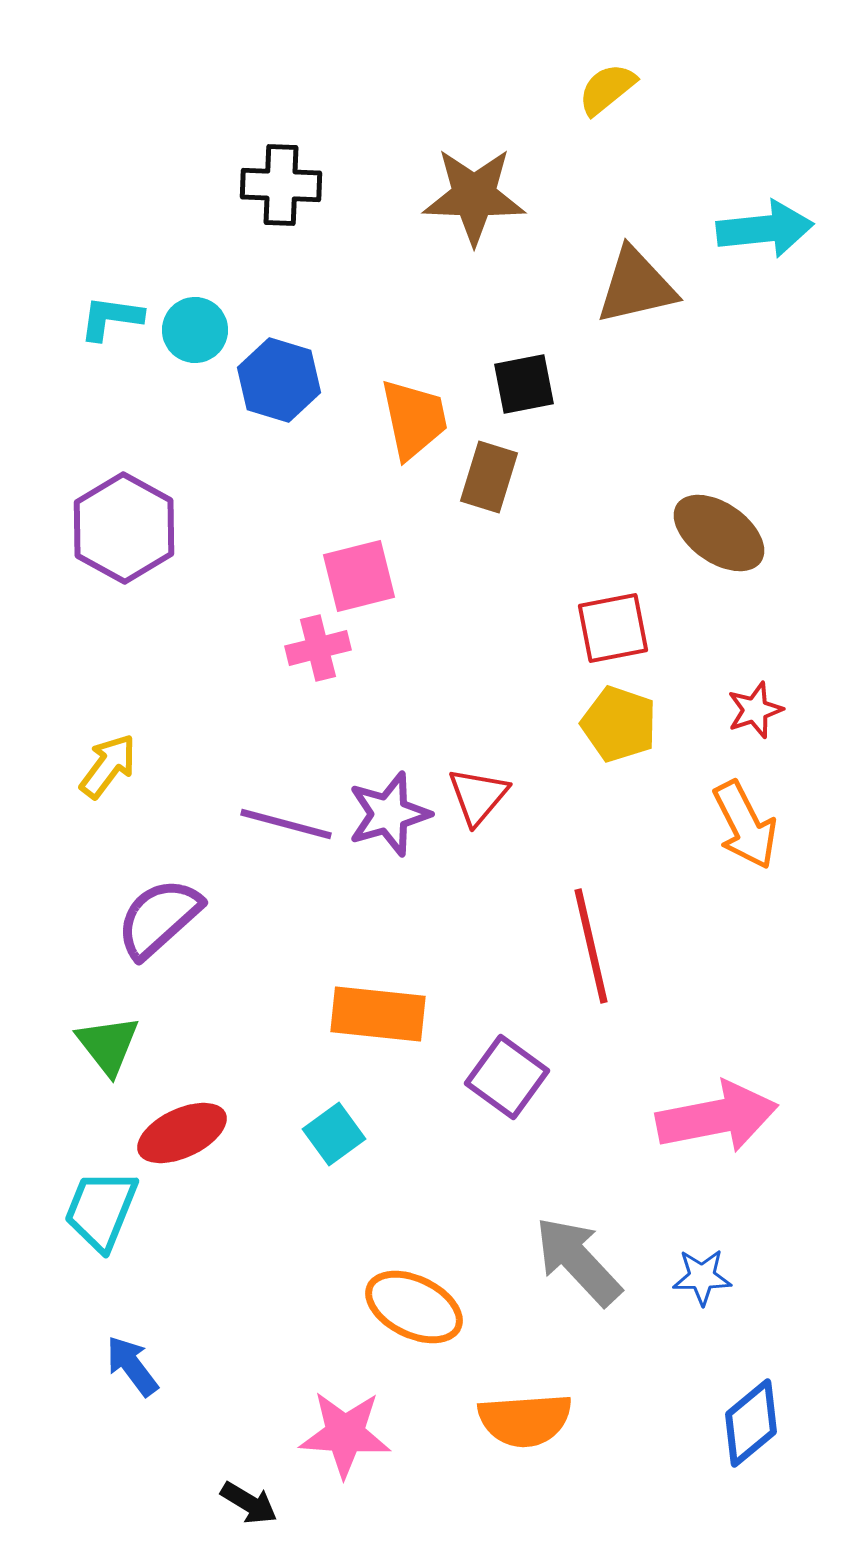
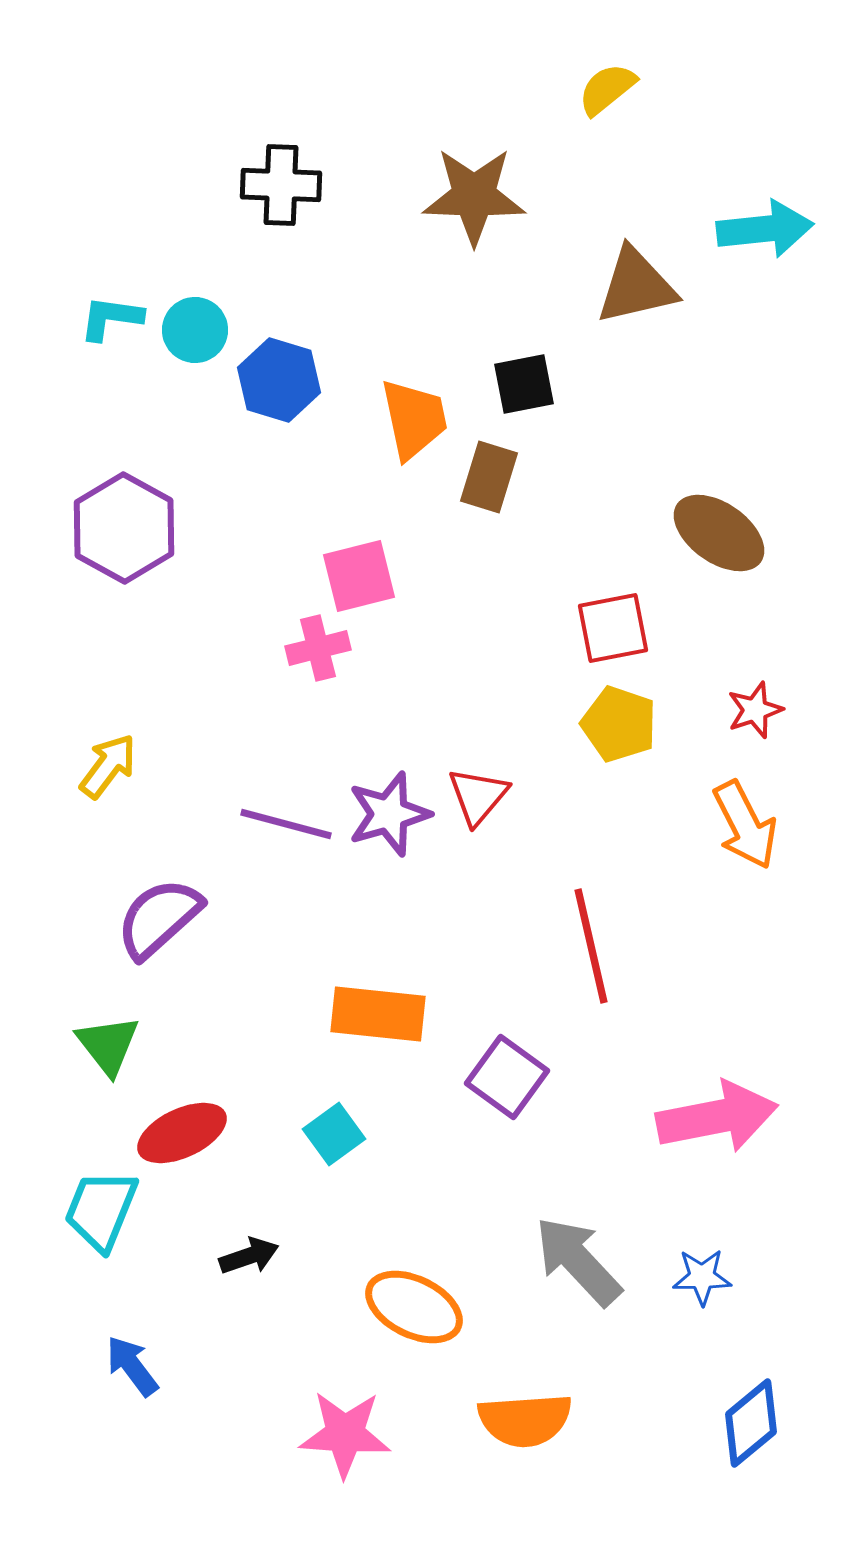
black arrow: moved 247 px up; rotated 50 degrees counterclockwise
